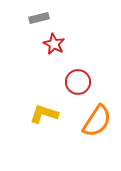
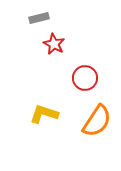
red circle: moved 7 px right, 4 px up
